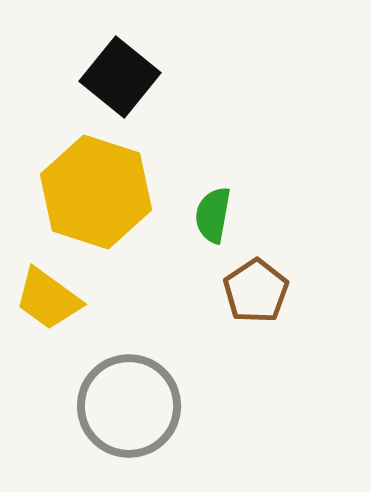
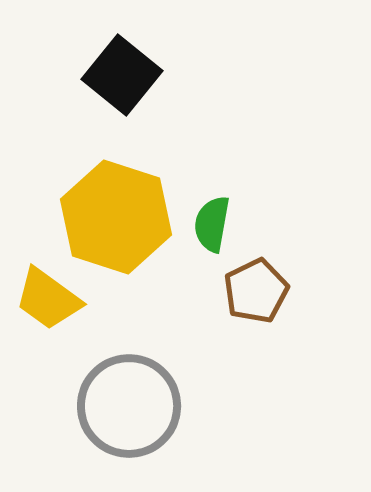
black square: moved 2 px right, 2 px up
yellow hexagon: moved 20 px right, 25 px down
green semicircle: moved 1 px left, 9 px down
brown pentagon: rotated 8 degrees clockwise
